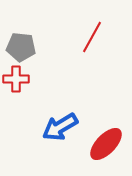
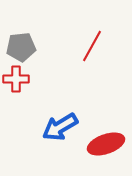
red line: moved 9 px down
gray pentagon: rotated 12 degrees counterclockwise
red ellipse: rotated 27 degrees clockwise
